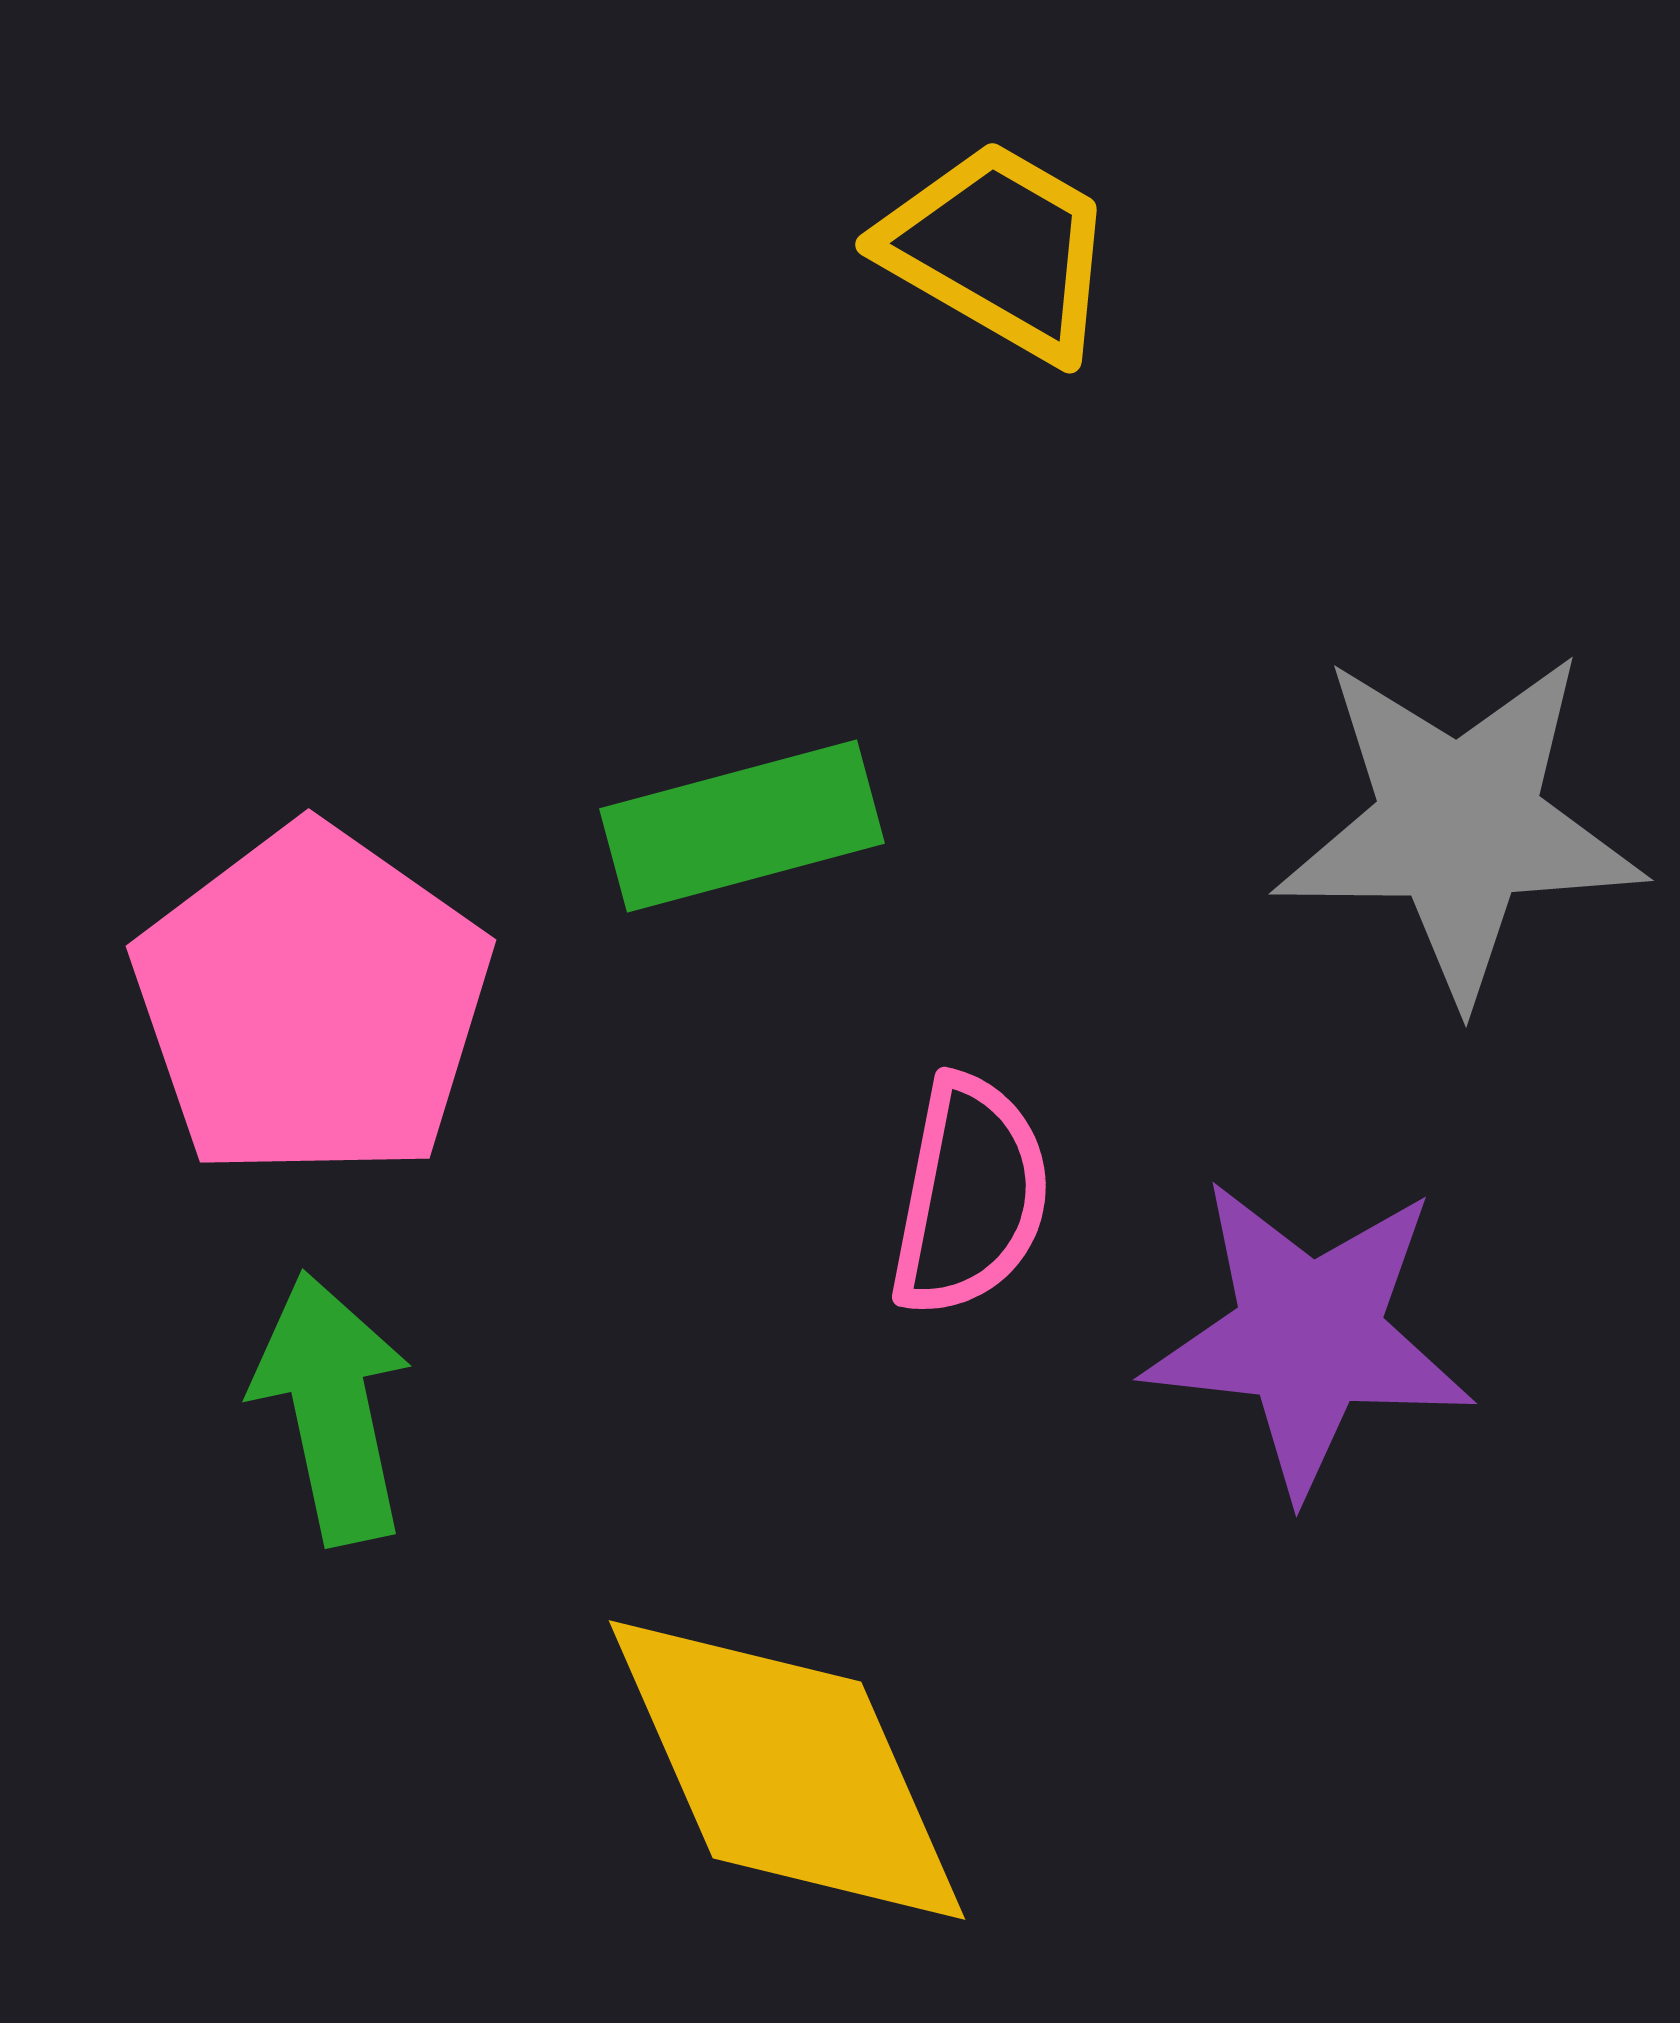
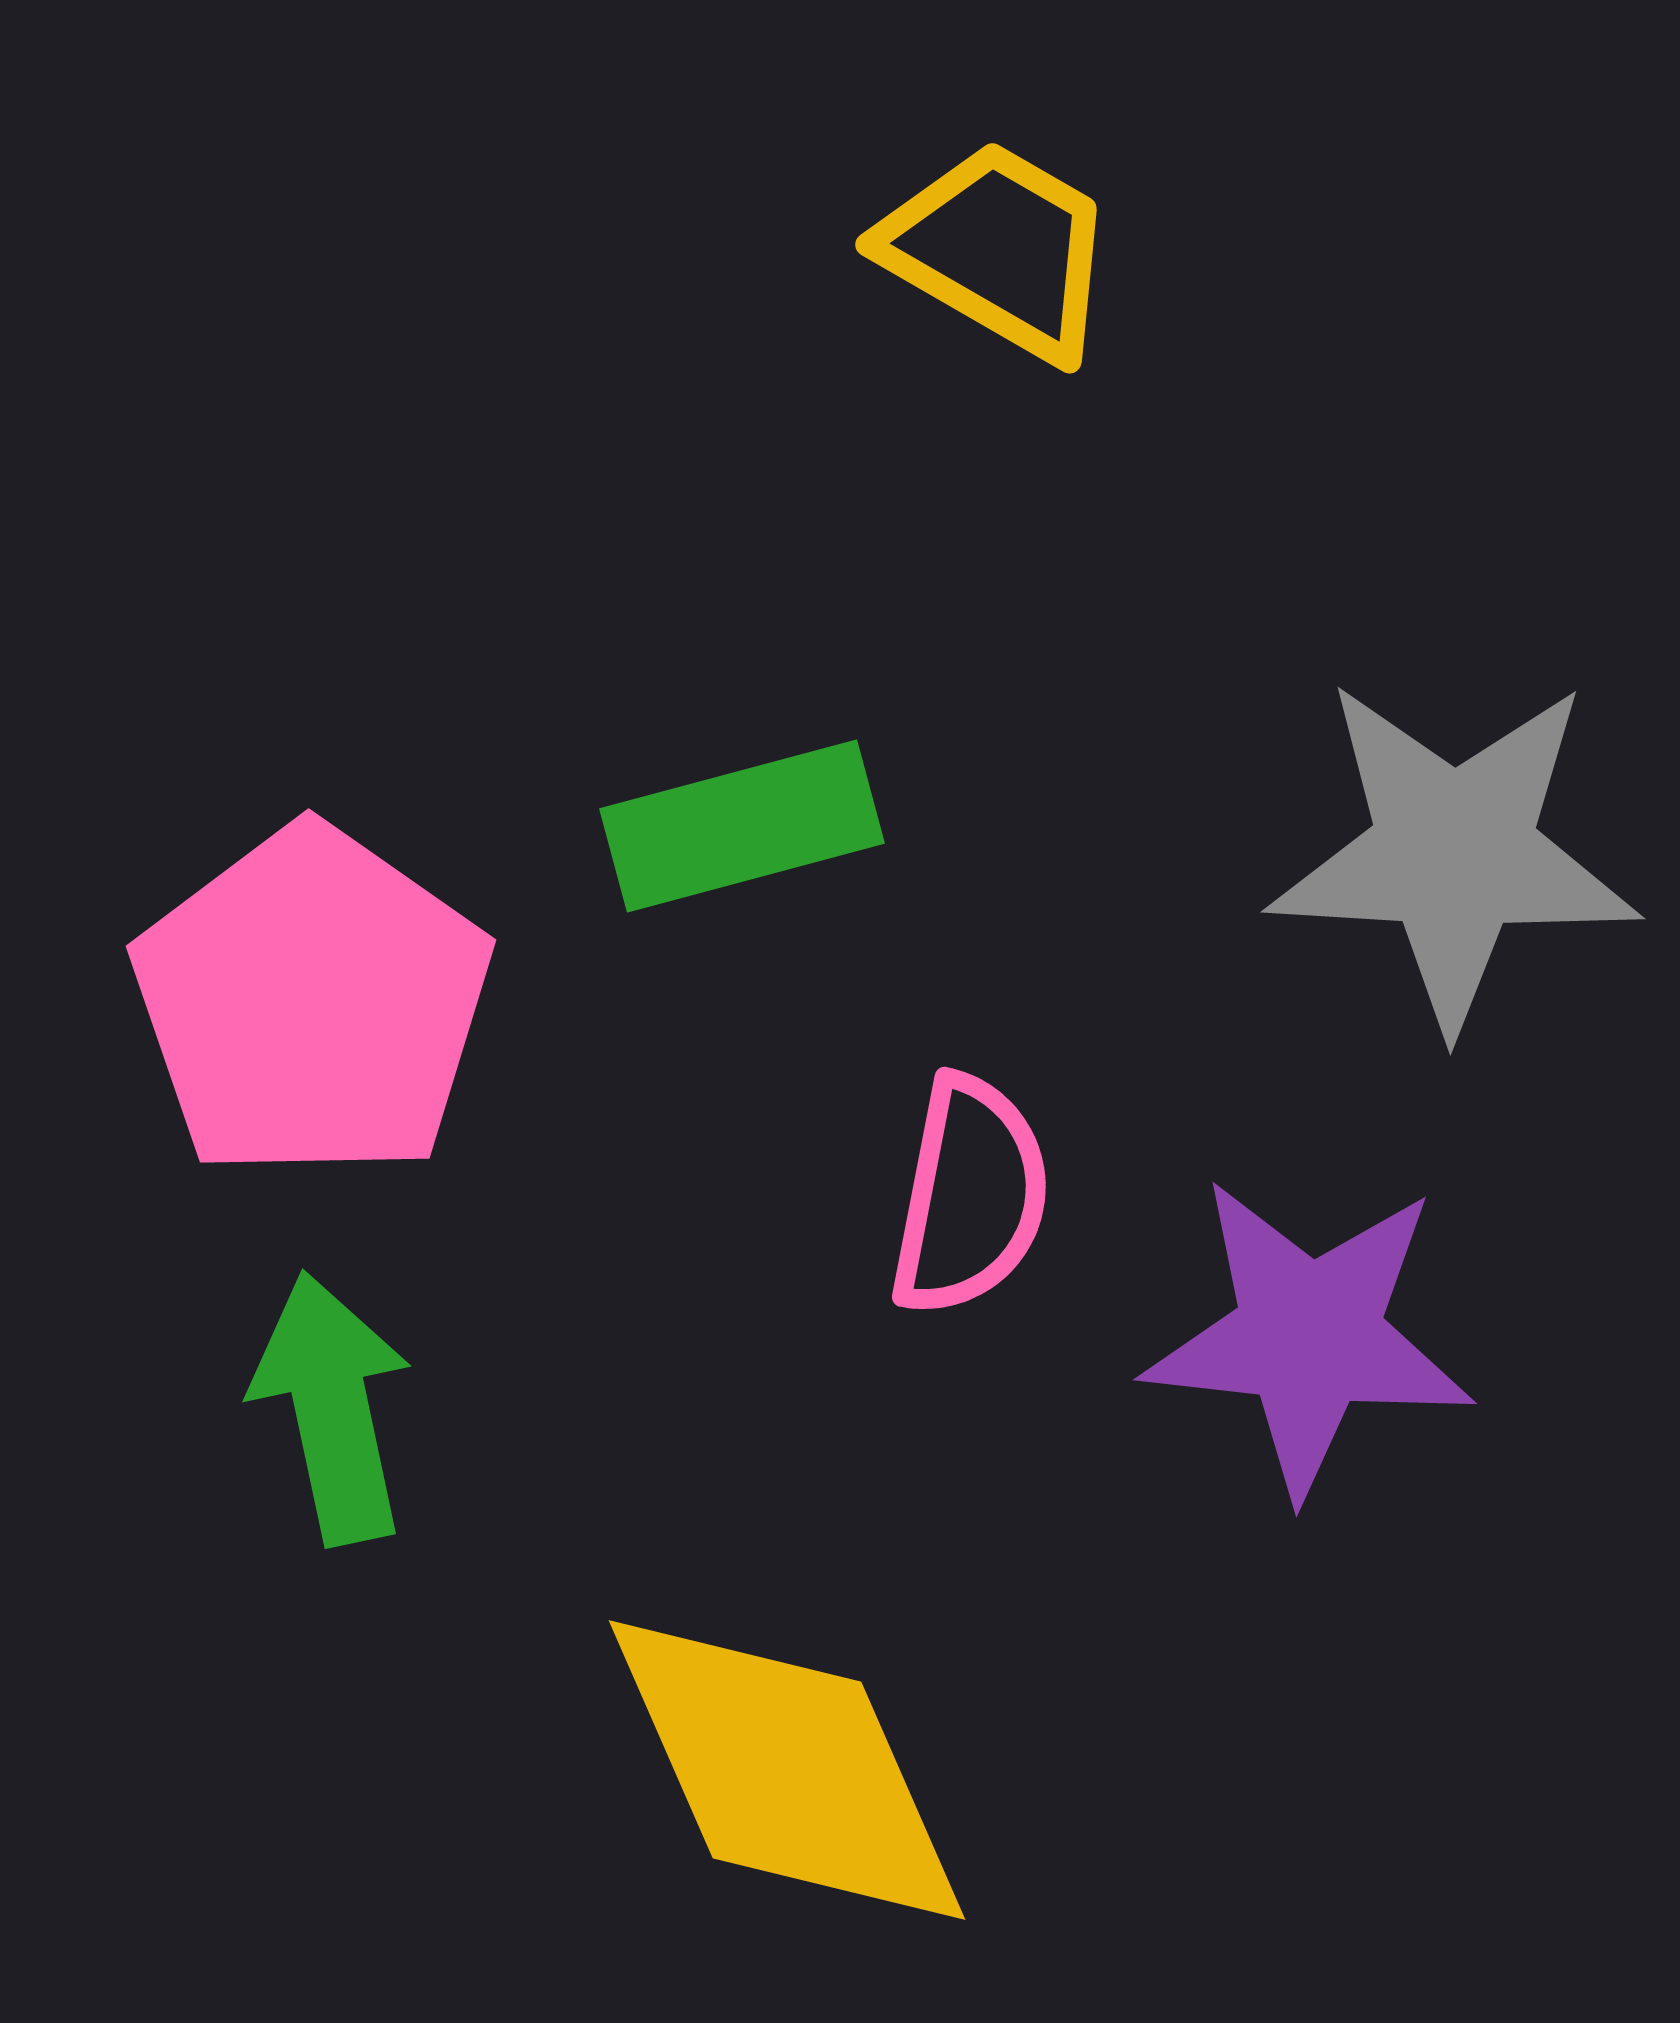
gray star: moved 5 px left, 28 px down; rotated 3 degrees clockwise
